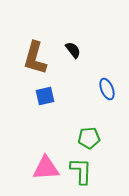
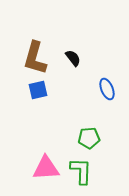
black semicircle: moved 8 px down
blue square: moved 7 px left, 6 px up
